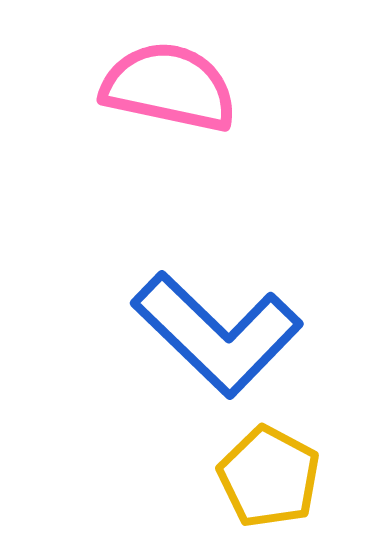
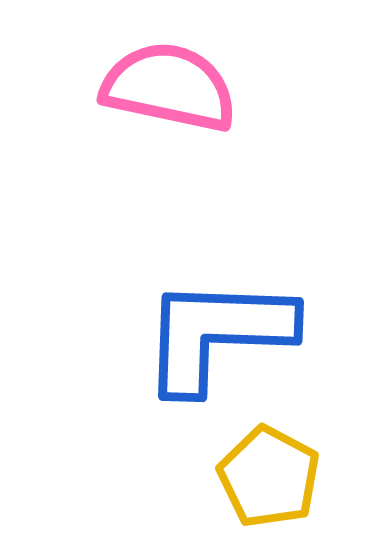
blue L-shape: rotated 138 degrees clockwise
